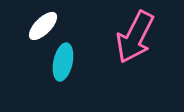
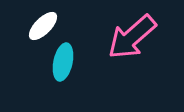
pink arrow: moved 3 px left; rotated 22 degrees clockwise
